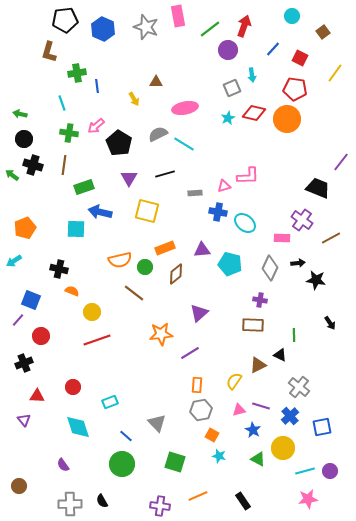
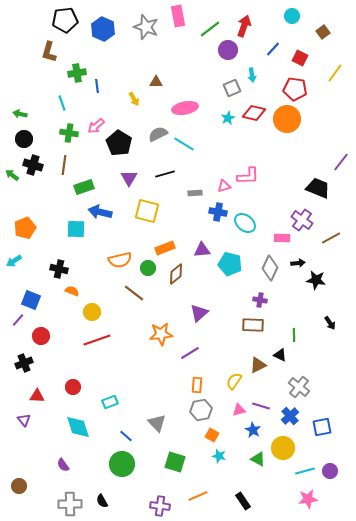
green circle at (145, 267): moved 3 px right, 1 px down
